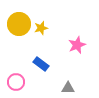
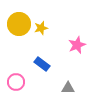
blue rectangle: moved 1 px right
